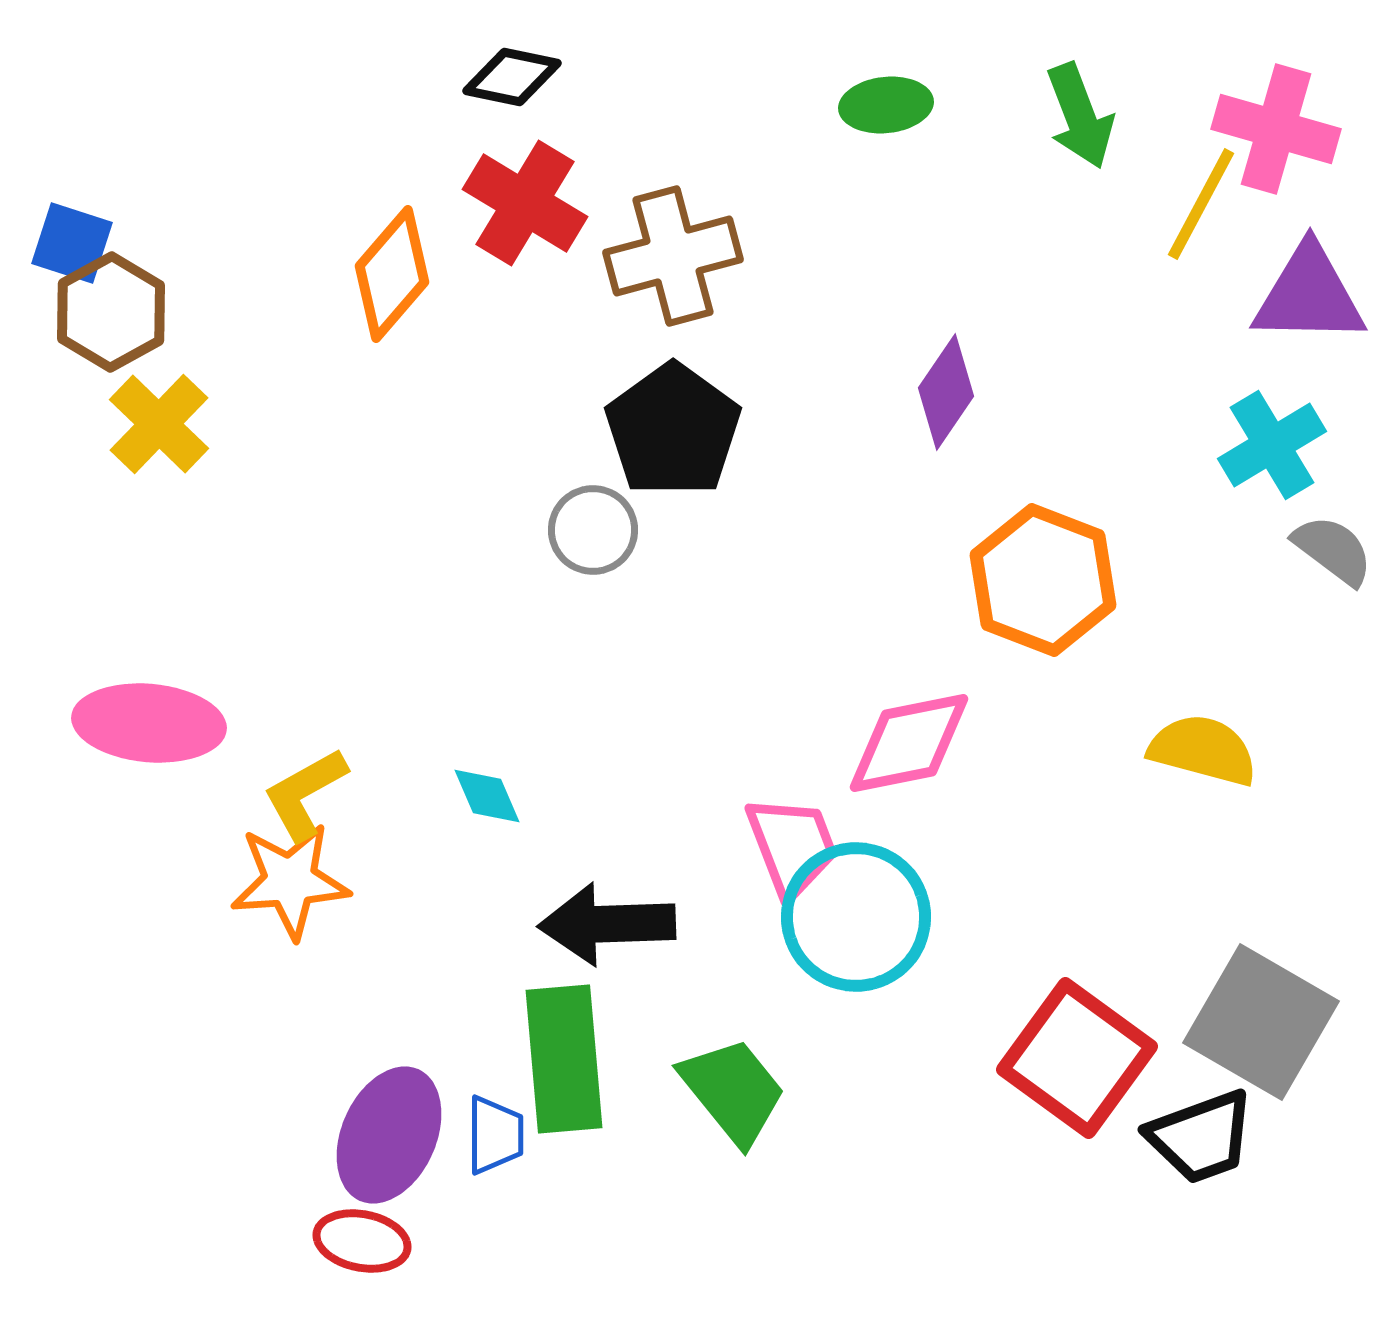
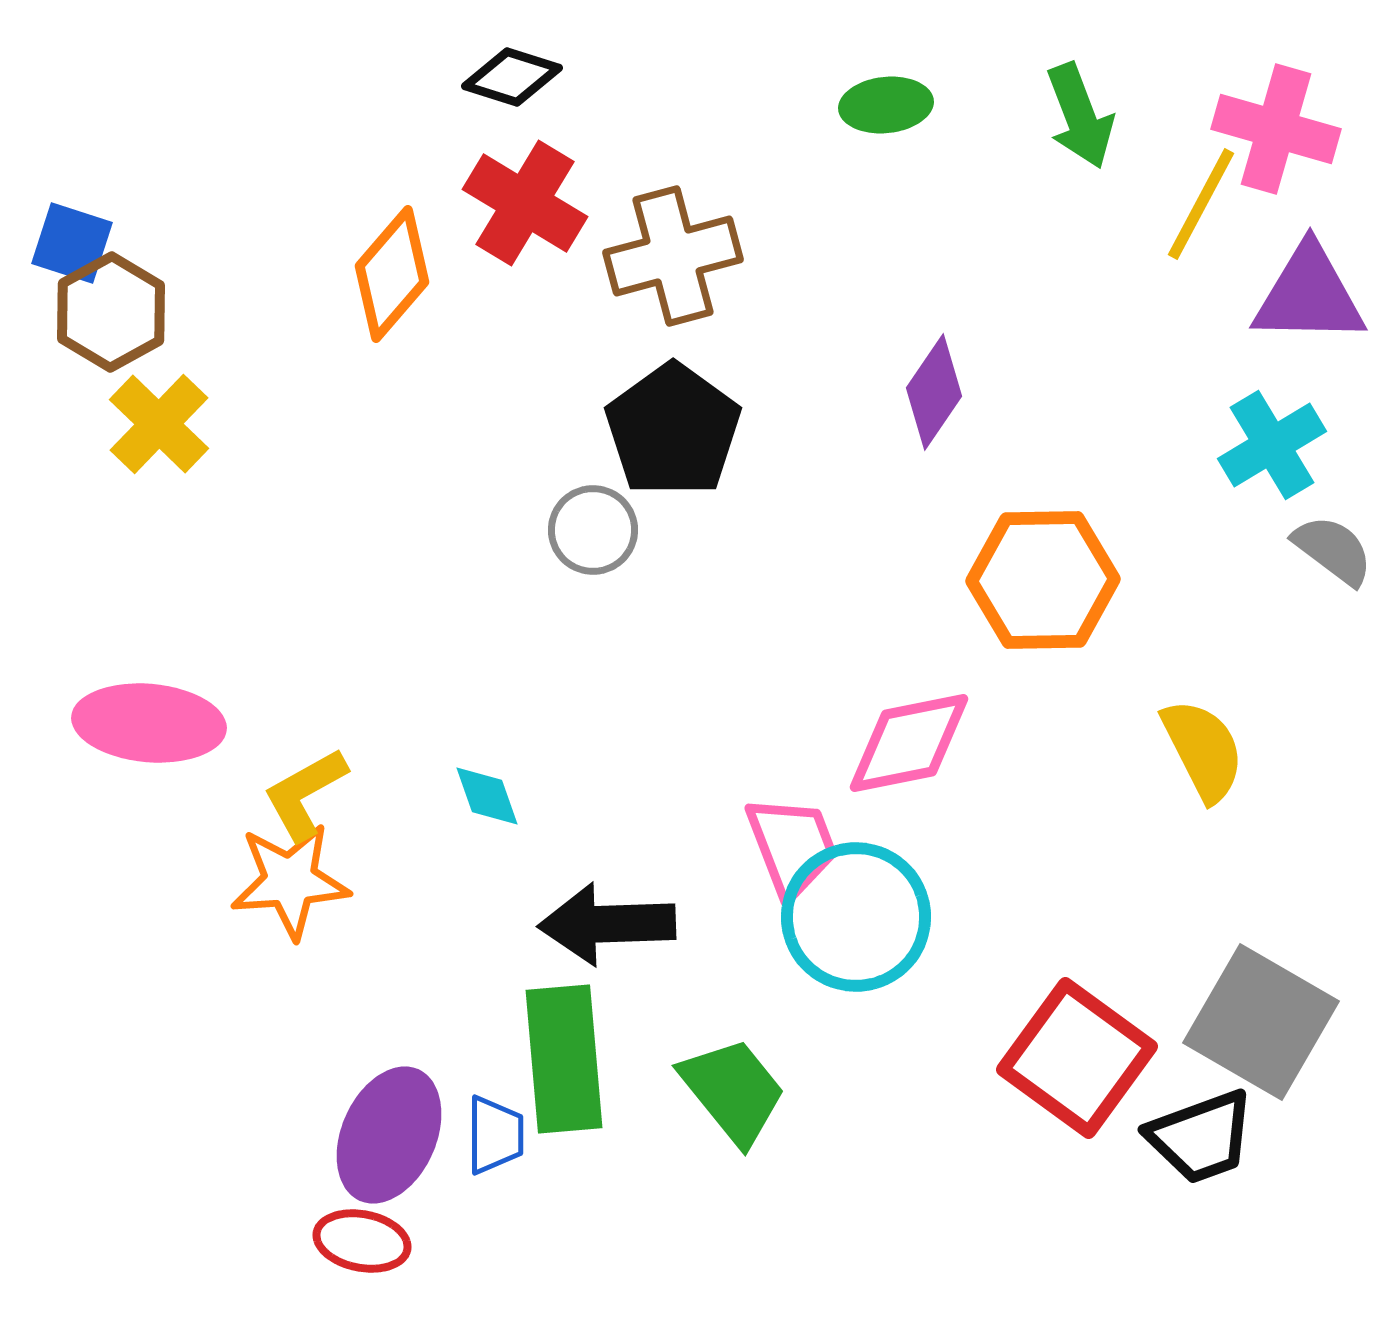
black diamond: rotated 6 degrees clockwise
purple diamond: moved 12 px left
orange hexagon: rotated 22 degrees counterclockwise
yellow semicircle: rotated 48 degrees clockwise
cyan diamond: rotated 4 degrees clockwise
